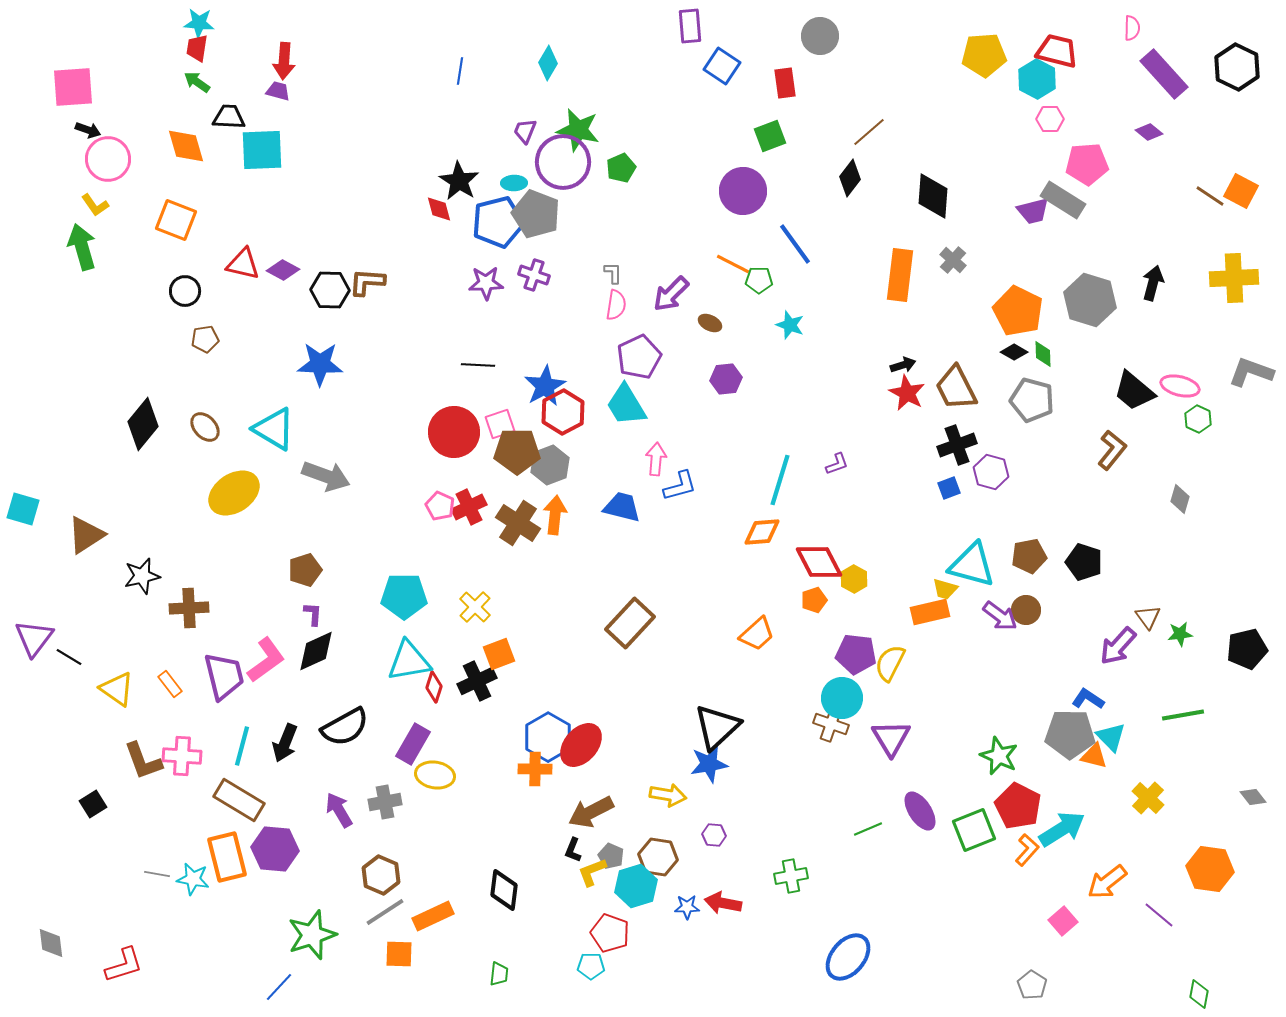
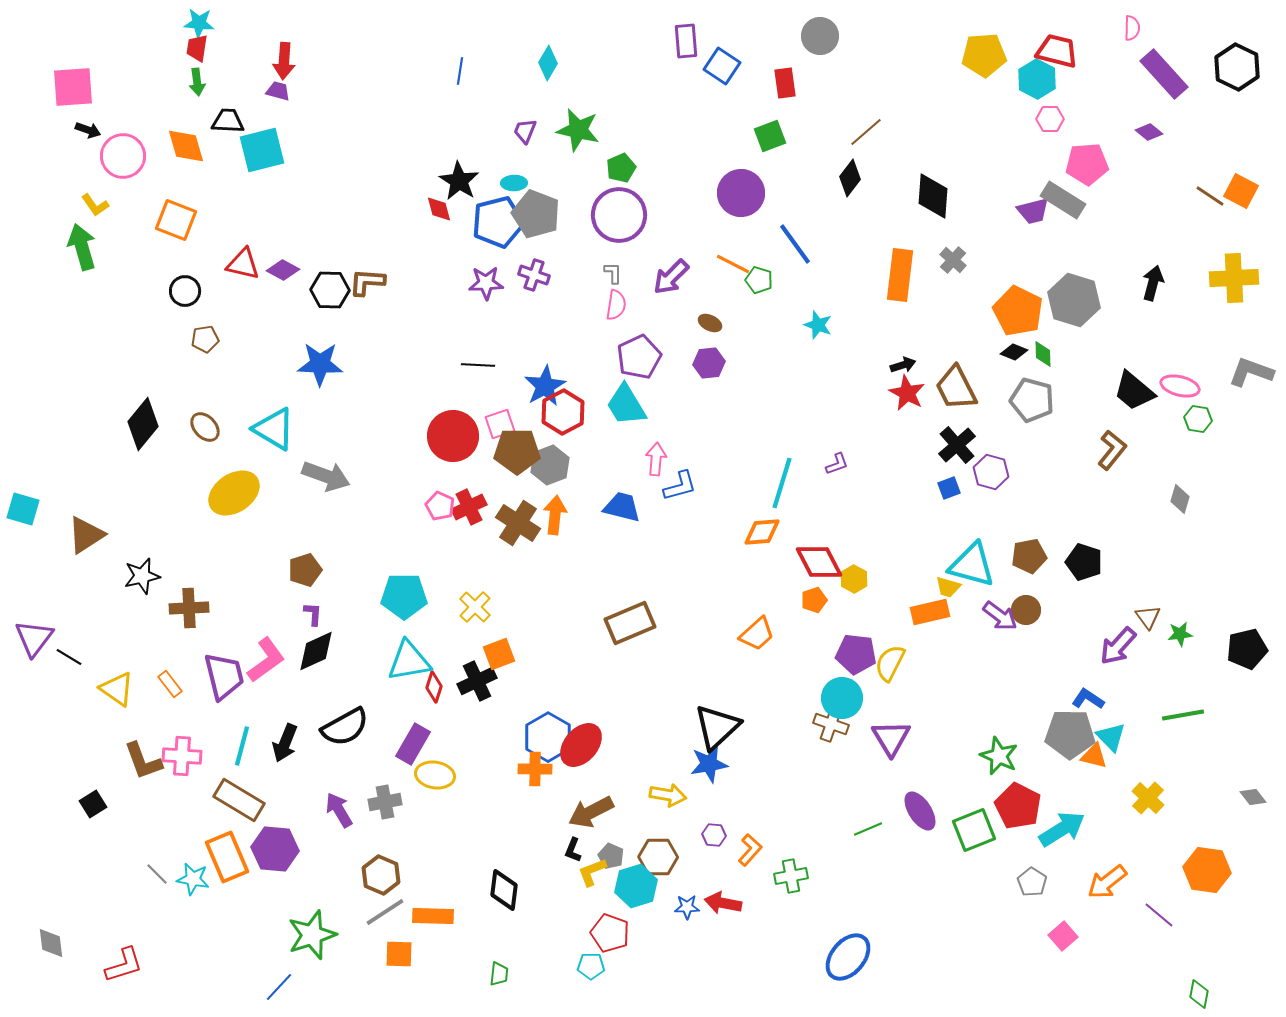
purple rectangle at (690, 26): moved 4 px left, 15 px down
green arrow at (197, 82): rotated 132 degrees counterclockwise
black trapezoid at (229, 117): moved 1 px left, 4 px down
brown line at (869, 132): moved 3 px left
cyan square at (262, 150): rotated 12 degrees counterclockwise
pink circle at (108, 159): moved 15 px right, 3 px up
purple circle at (563, 162): moved 56 px right, 53 px down
purple circle at (743, 191): moved 2 px left, 2 px down
green pentagon at (759, 280): rotated 16 degrees clockwise
purple arrow at (671, 294): moved 17 px up
gray hexagon at (1090, 300): moved 16 px left
cyan star at (790, 325): moved 28 px right
black diamond at (1014, 352): rotated 8 degrees counterclockwise
purple hexagon at (726, 379): moved 17 px left, 16 px up
green hexagon at (1198, 419): rotated 16 degrees counterclockwise
red circle at (454, 432): moved 1 px left, 4 px down
black cross at (957, 445): rotated 21 degrees counterclockwise
cyan line at (780, 480): moved 2 px right, 3 px down
yellow trapezoid at (945, 589): moved 3 px right, 2 px up
brown rectangle at (630, 623): rotated 24 degrees clockwise
orange L-shape at (1027, 850): moved 277 px left
orange rectangle at (227, 857): rotated 9 degrees counterclockwise
brown hexagon at (658, 857): rotated 9 degrees counterclockwise
orange hexagon at (1210, 869): moved 3 px left, 1 px down
gray line at (157, 874): rotated 35 degrees clockwise
orange rectangle at (433, 916): rotated 27 degrees clockwise
pink square at (1063, 921): moved 15 px down
gray pentagon at (1032, 985): moved 103 px up
